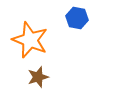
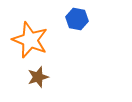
blue hexagon: moved 1 px down
